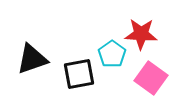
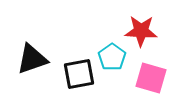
red star: moved 3 px up
cyan pentagon: moved 3 px down
pink square: rotated 20 degrees counterclockwise
